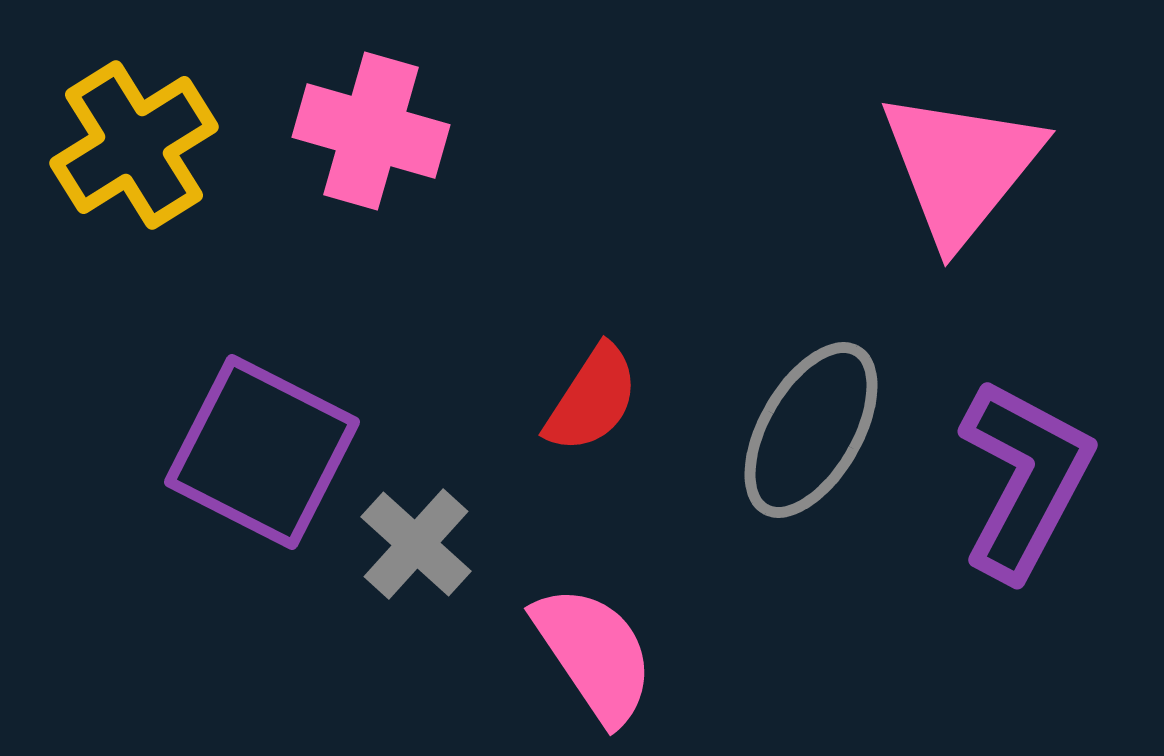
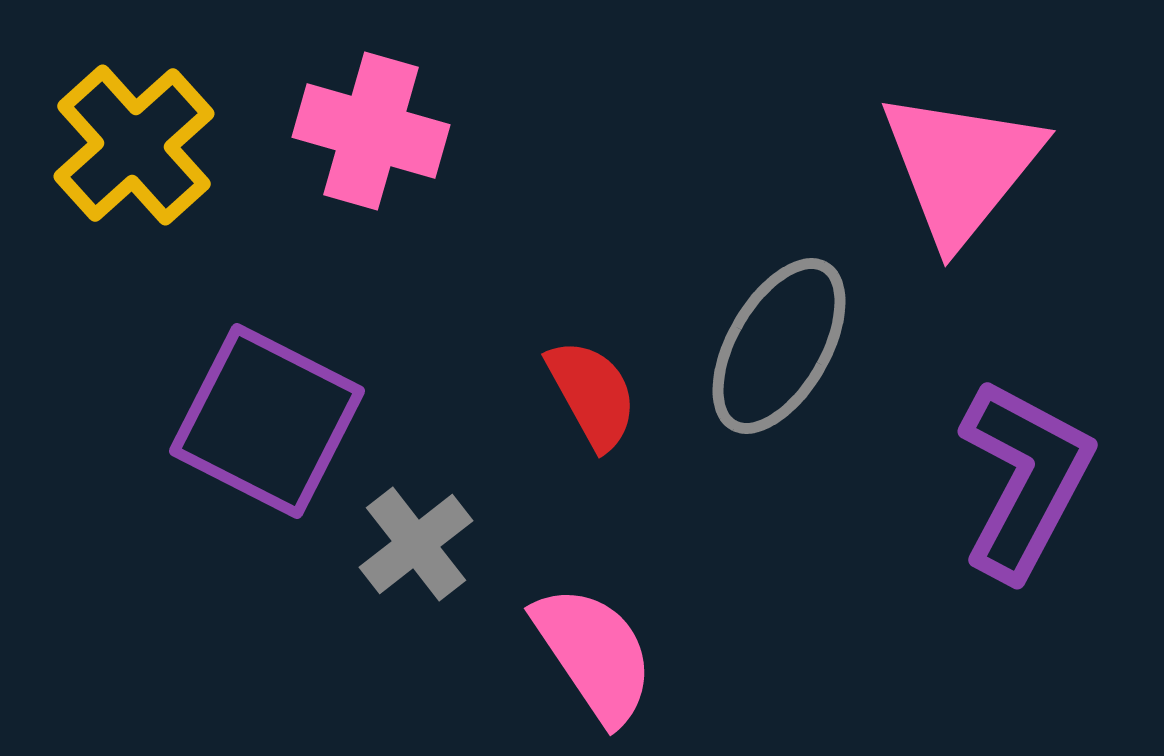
yellow cross: rotated 10 degrees counterclockwise
red semicircle: moved 5 px up; rotated 62 degrees counterclockwise
gray ellipse: moved 32 px left, 84 px up
purple square: moved 5 px right, 31 px up
gray cross: rotated 10 degrees clockwise
